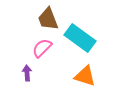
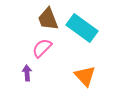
cyan rectangle: moved 2 px right, 10 px up
orange triangle: rotated 30 degrees clockwise
